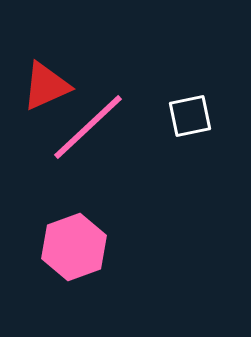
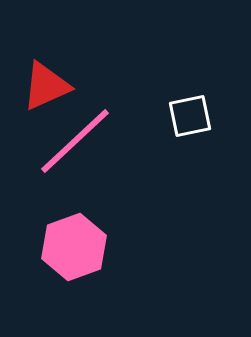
pink line: moved 13 px left, 14 px down
